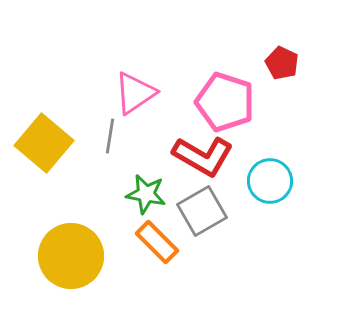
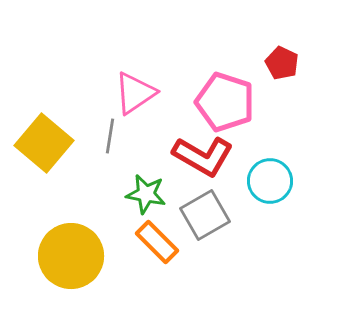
gray square: moved 3 px right, 4 px down
